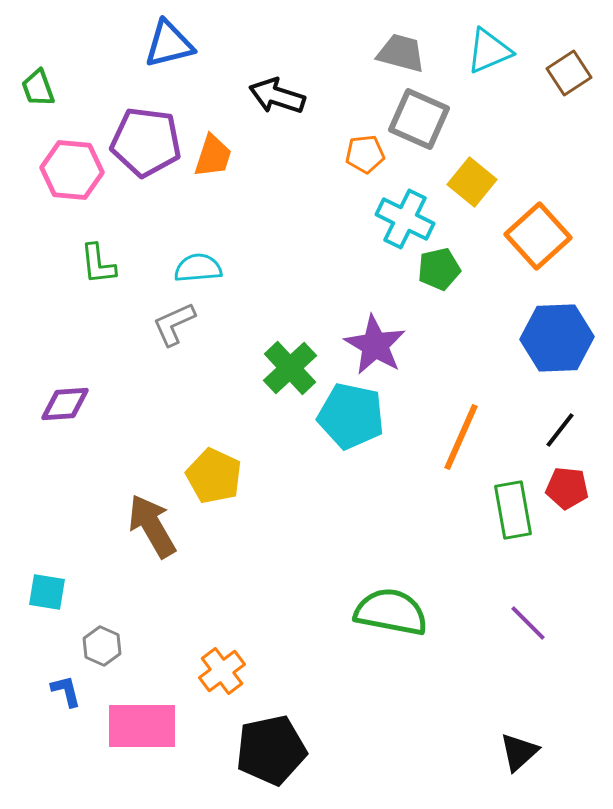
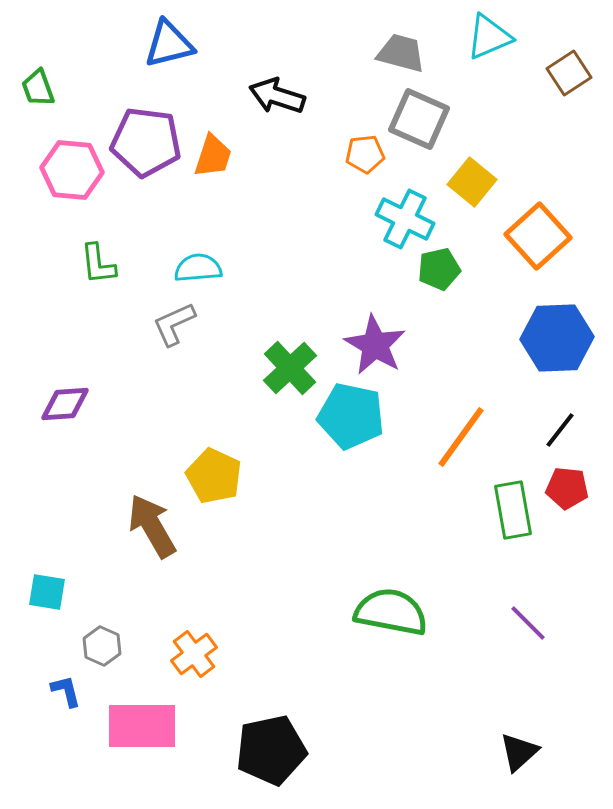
cyan triangle: moved 14 px up
orange line: rotated 12 degrees clockwise
orange cross: moved 28 px left, 17 px up
